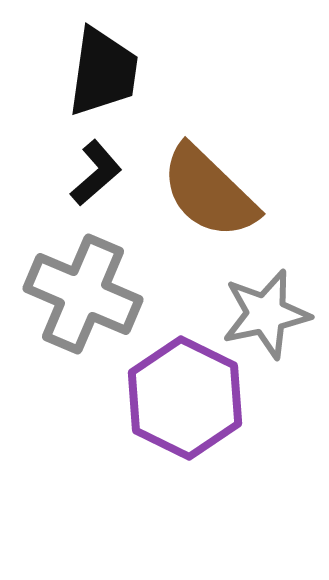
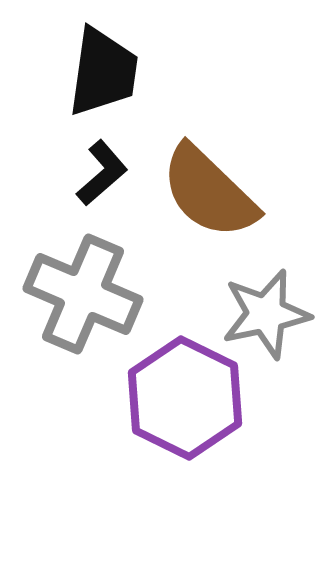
black L-shape: moved 6 px right
